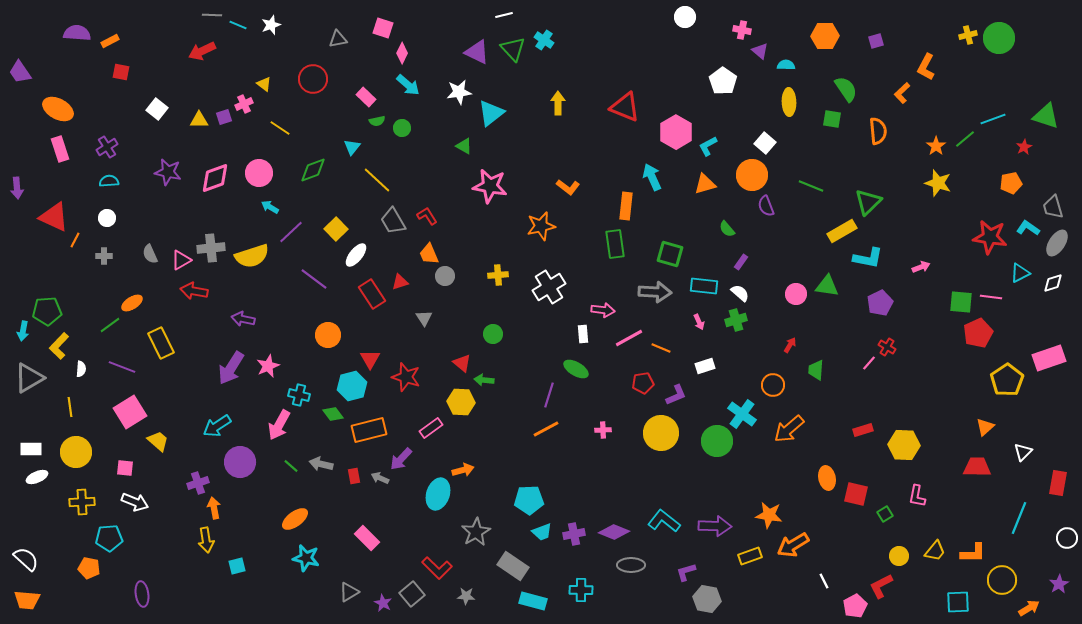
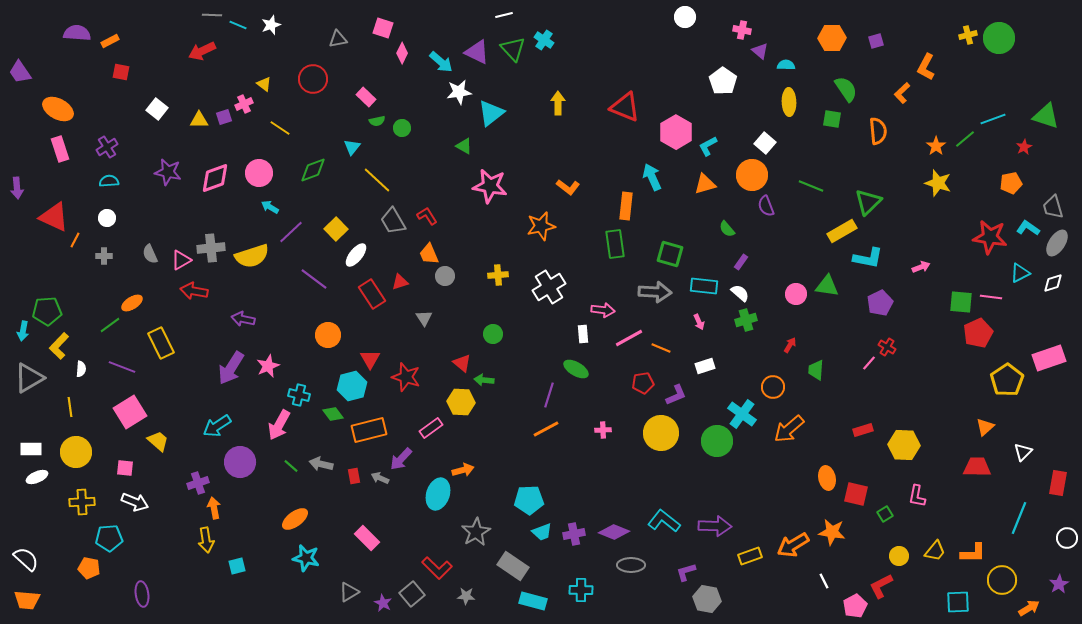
orange hexagon at (825, 36): moved 7 px right, 2 px down
cyan arrow at (408, 85): moved 33 px right, 23 px up
green cross at (736, 320): moved 10 px right
orange circle at (773, 385): moved 2 px down
orange star at (769, 515): moved 63 px right, 17 px down
